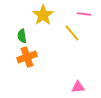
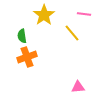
yellow star: moved 1 px right
